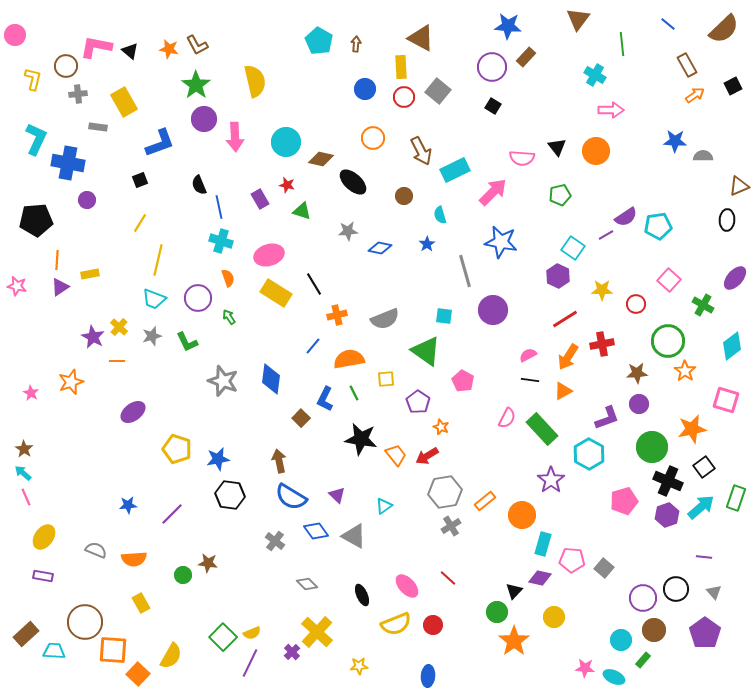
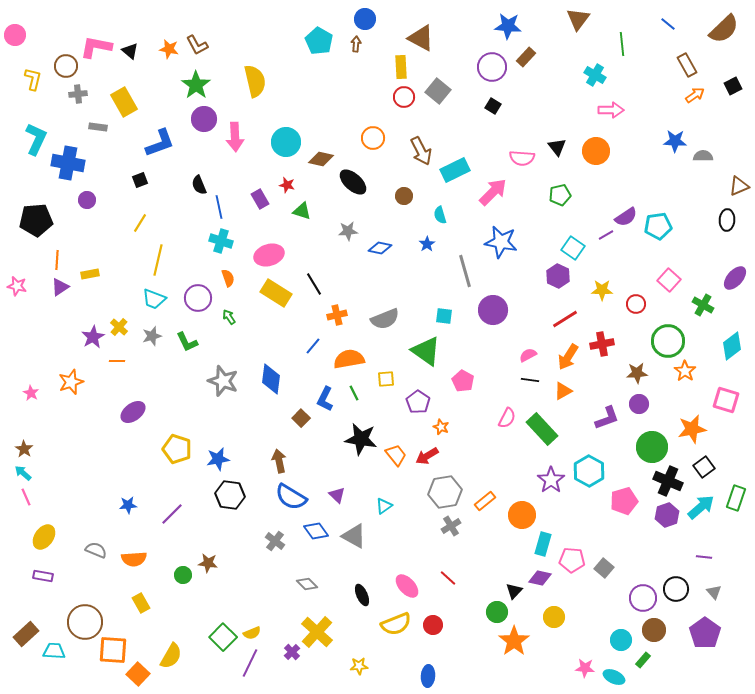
blue circle at (365, 89): moved 70 px up
purple star at (93, 337): rotated 15 degrees clockwise
cyan hexagon at (589, 454): moved 17 px down
